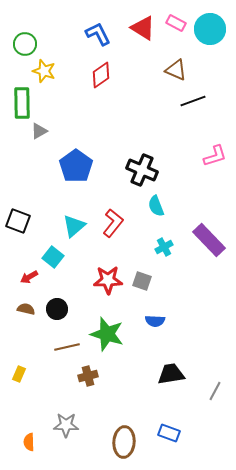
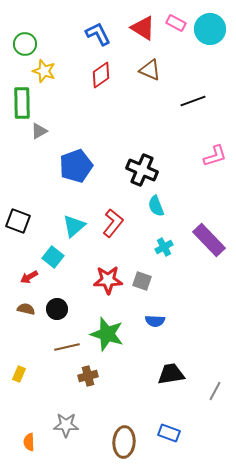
brown triangle: moved 26 px left
blue pentagon: rotated 16 degrees clockwise
